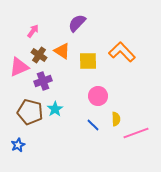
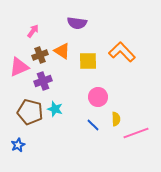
purple semicircle: rotated 126 degrees counterclockwise
brown cross: moved 1 px right; rotated 35 degrees clockwise
pink circle: moved 1 px down
cyan star: rotated 21 degrees counterclockwise
